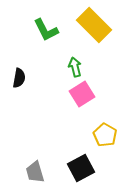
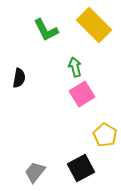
gray trapezoid: rotated 55 degrees clockwise
